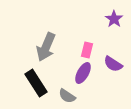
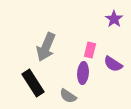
pink rectangle: moved 3 px right
purple ellipse: rotated 25 degrees counterclockwise
black rectangle: moved 3 px left
gray semicircle: moved 1 px right
